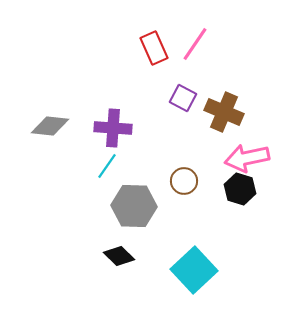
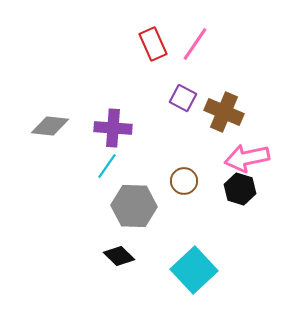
red rectangle: moved 1 px left, 4 px up
